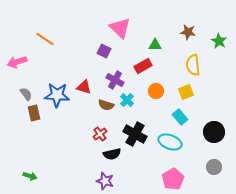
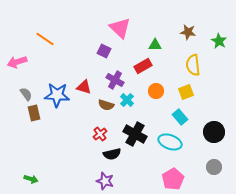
green arrow: moved 1 px right, 3 px down
